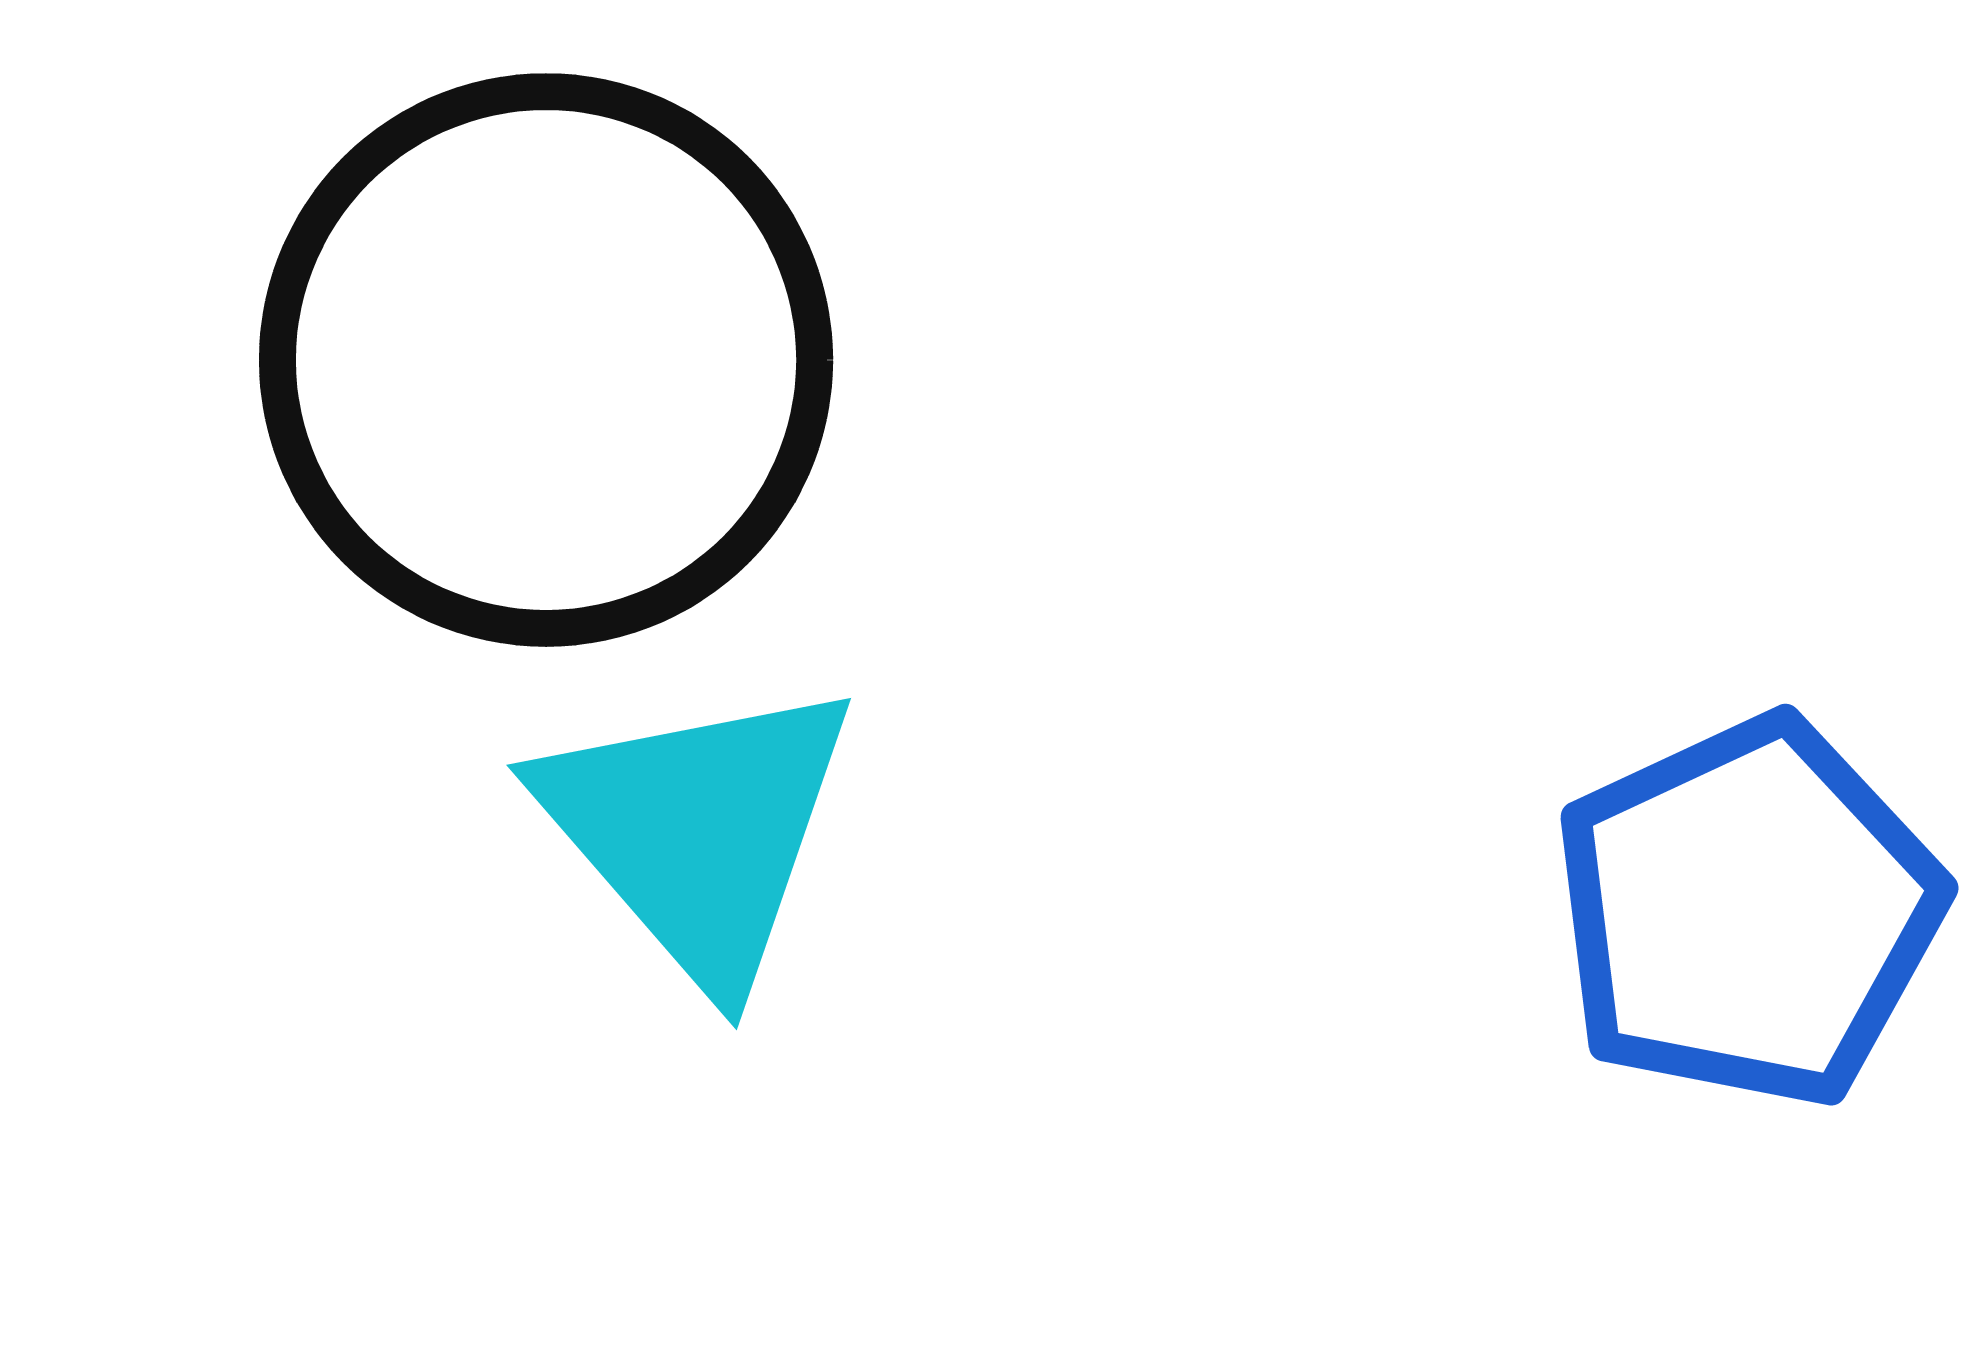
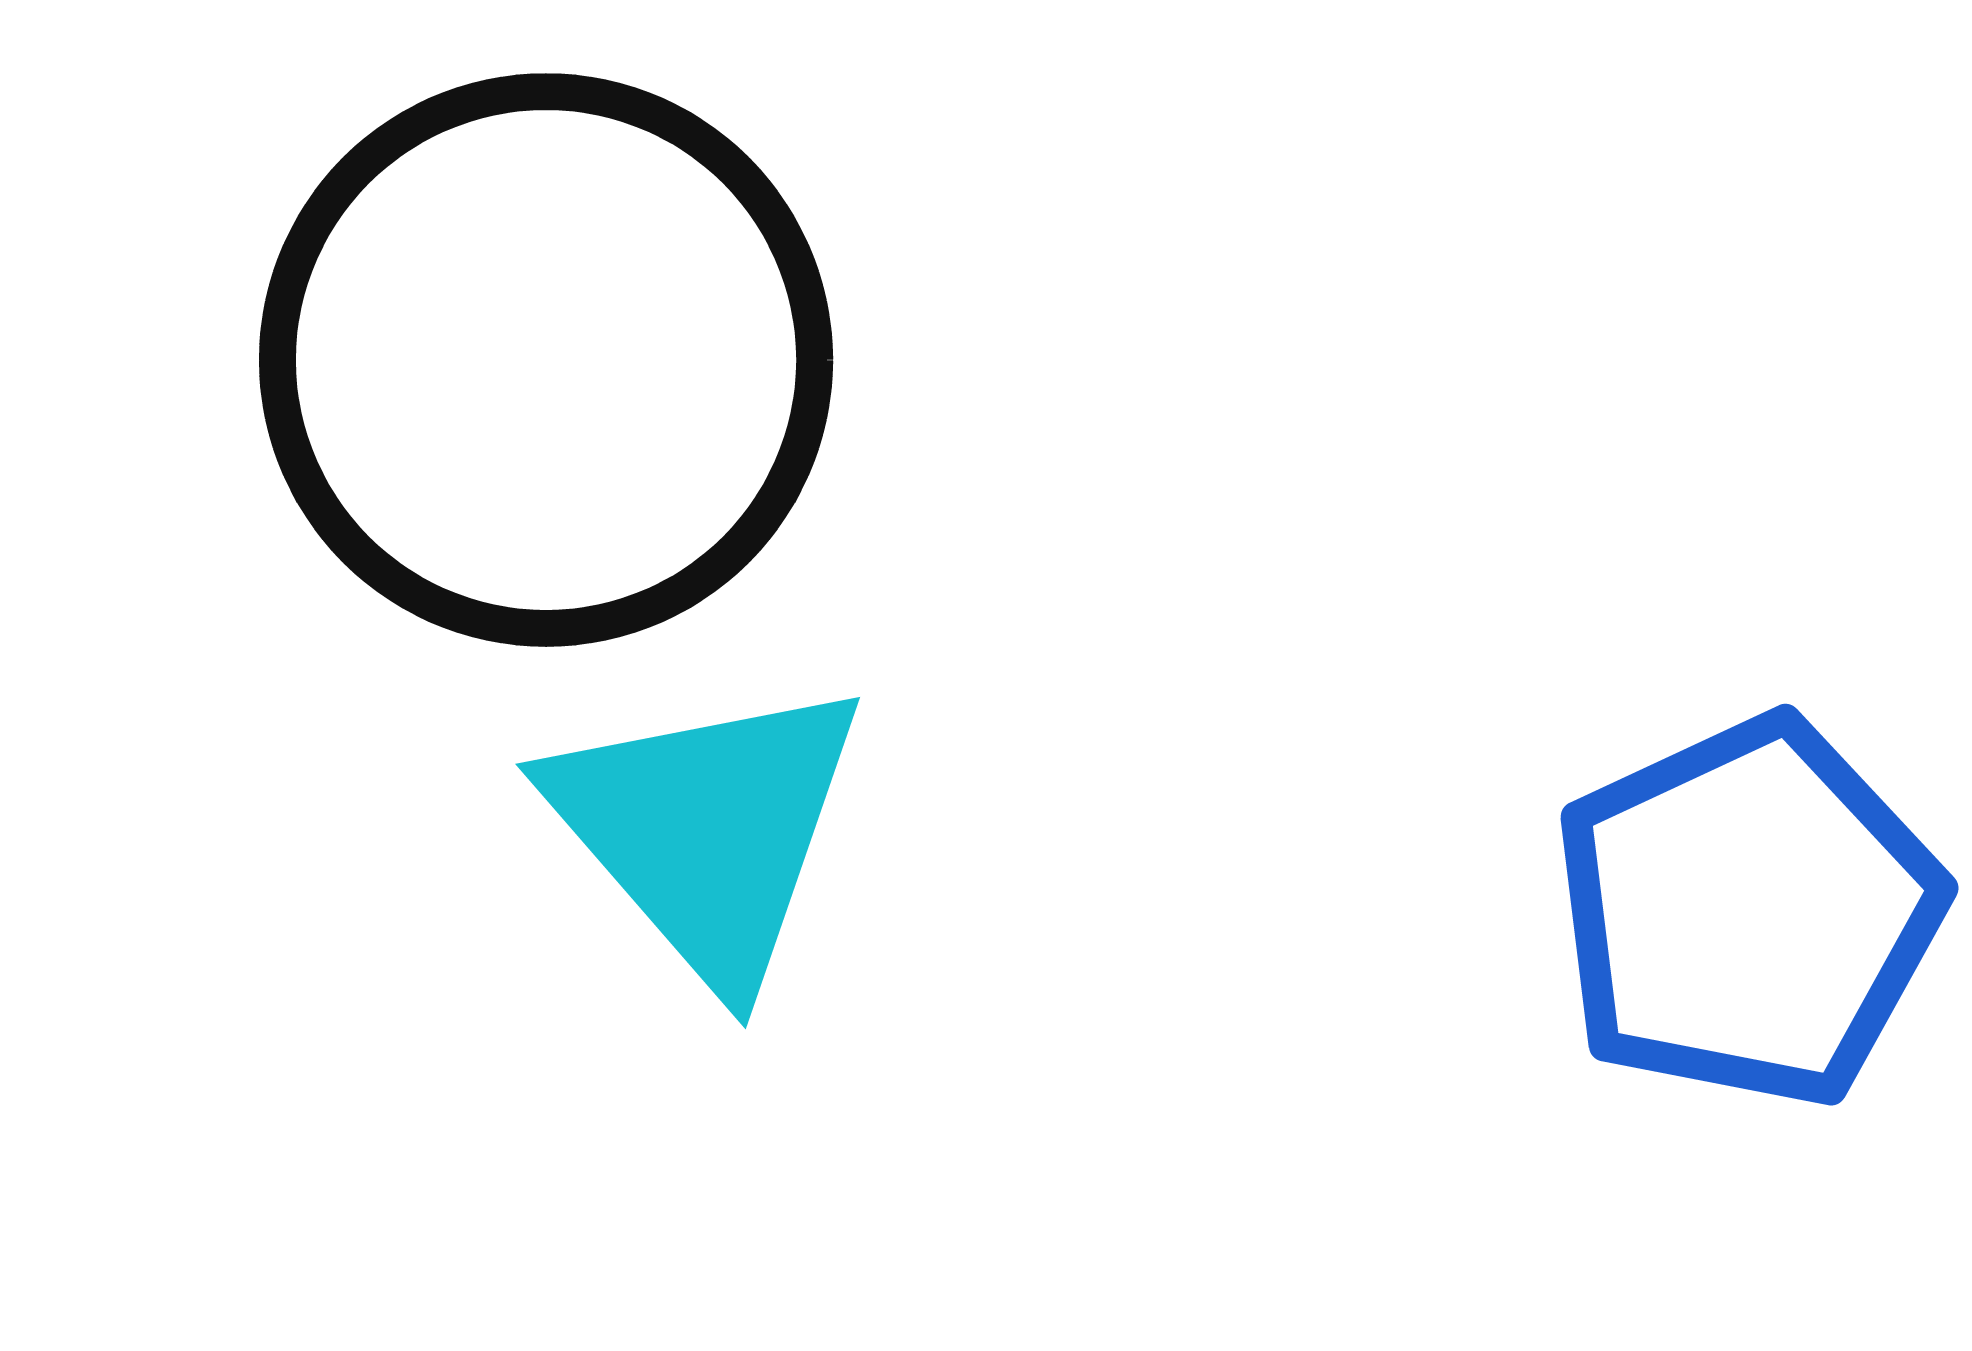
cyan triangle: moved 9 px right, 1 px up
